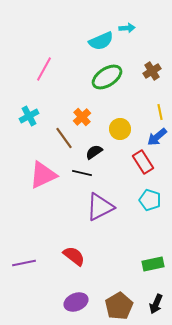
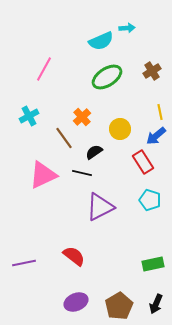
blue arrow: moved 1 px left, 1 px up
